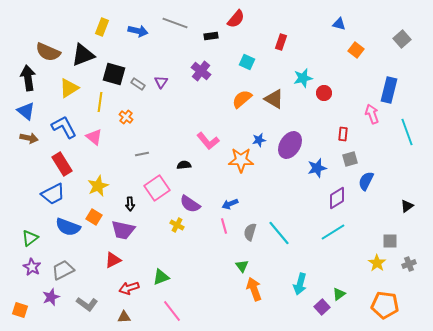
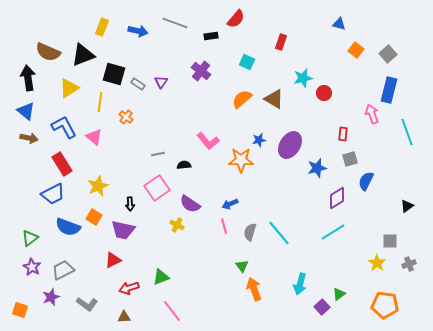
gray square at (402, 39): moved 14 px left, 15 px down
gray line at (142, 154): moved 16 px right
